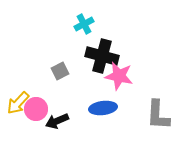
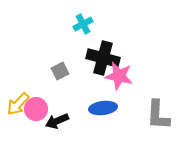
cyan cross: moved 1 px left
black cross: moved 1 px right, 2 px down
yellow arrow: moved 1 px down
